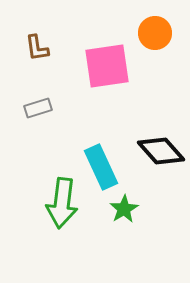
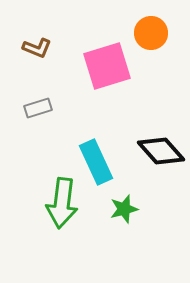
orange circle: moved 4 px left
brown L-shape: rotated 60 degrees counterclockwise
pink square: rotated 9 degrees counterclockwise
cyan rectangle: moved 5 px left, 5 px up
green star: rotated 16 degrees clockwise
